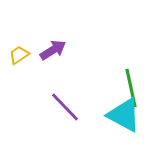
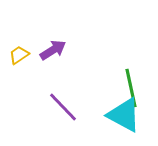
purple line: moved 2 px left
